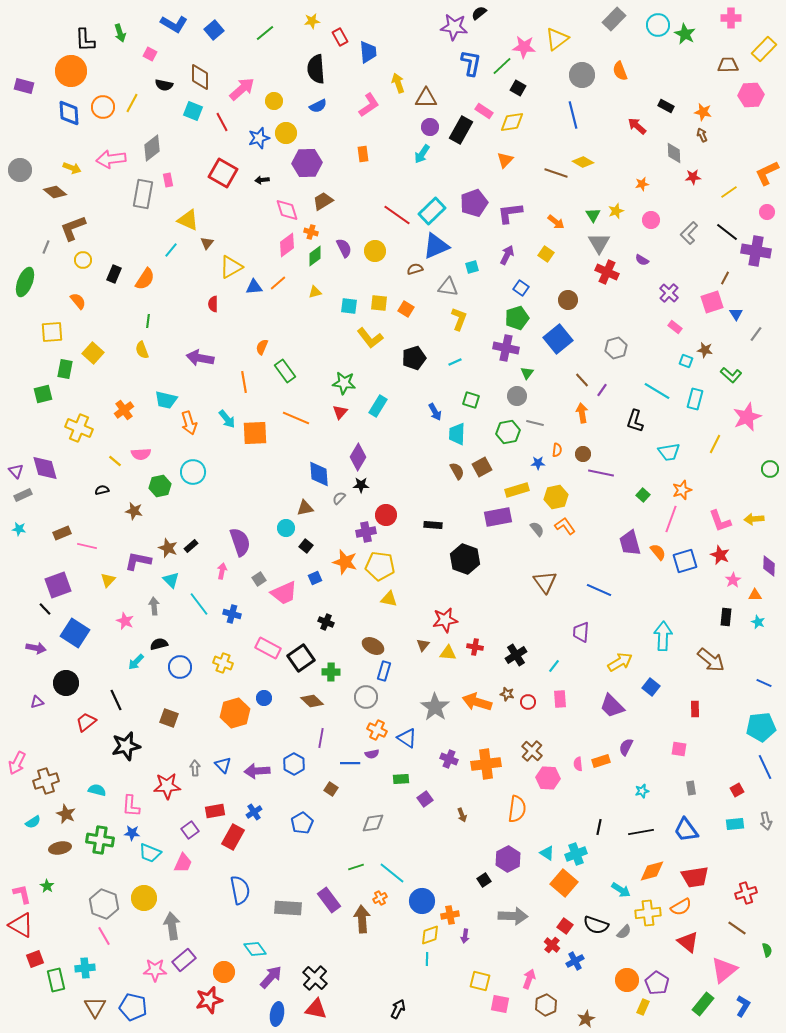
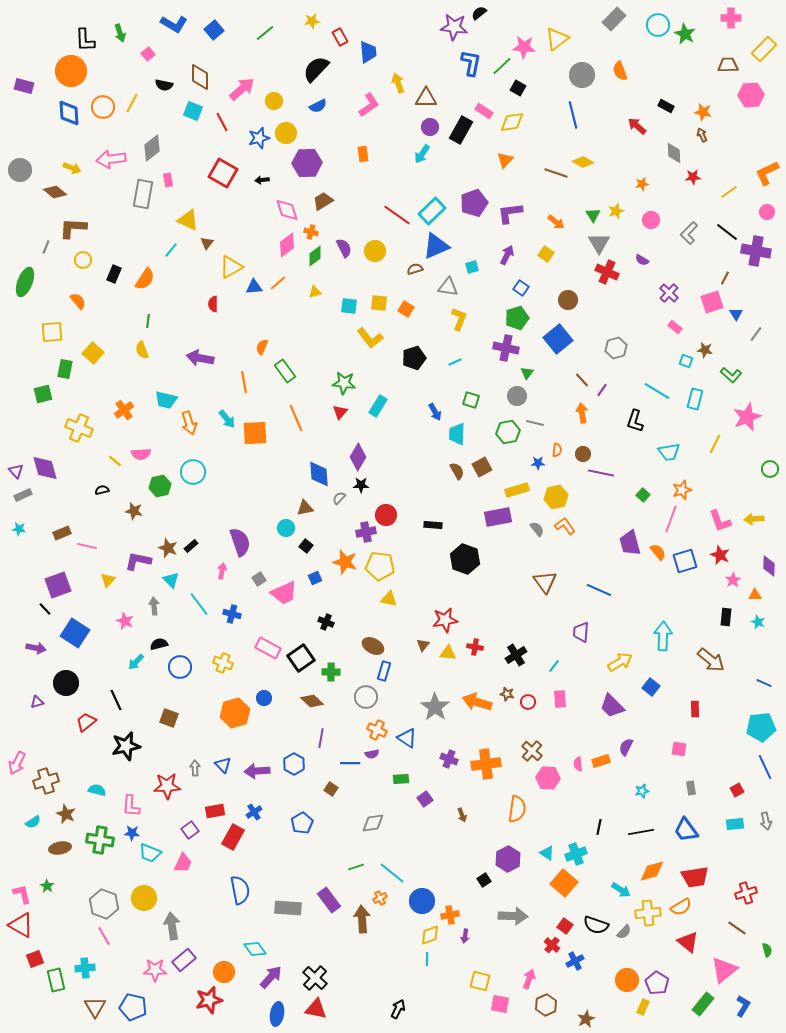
pink square at (150, 54): moved 2 px left; rotated 24 degrees clockwise
black semicircle at (316, 69): rotated 48 degrees clockwise
brown L-shape at (73, 228): rotated 24 degrees clockwise
orange line at (296, 418): rotated 44 degrees clockwise
